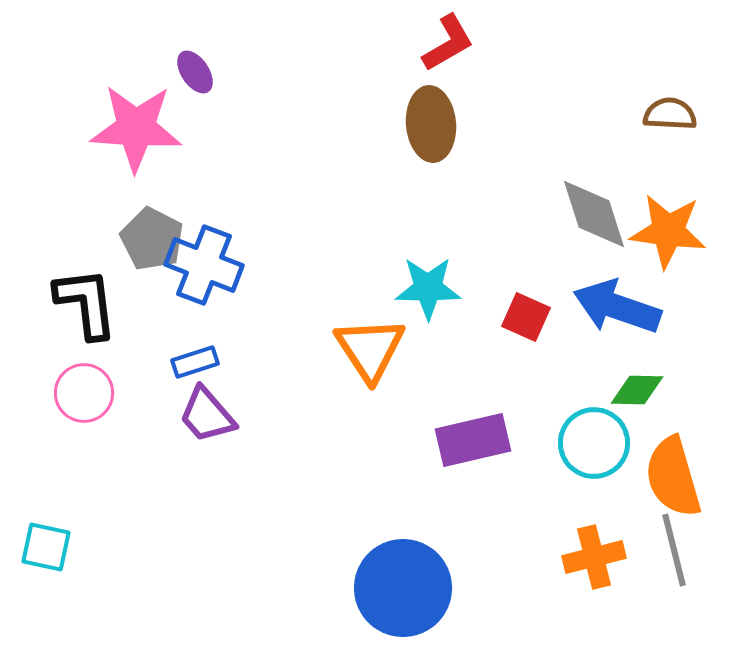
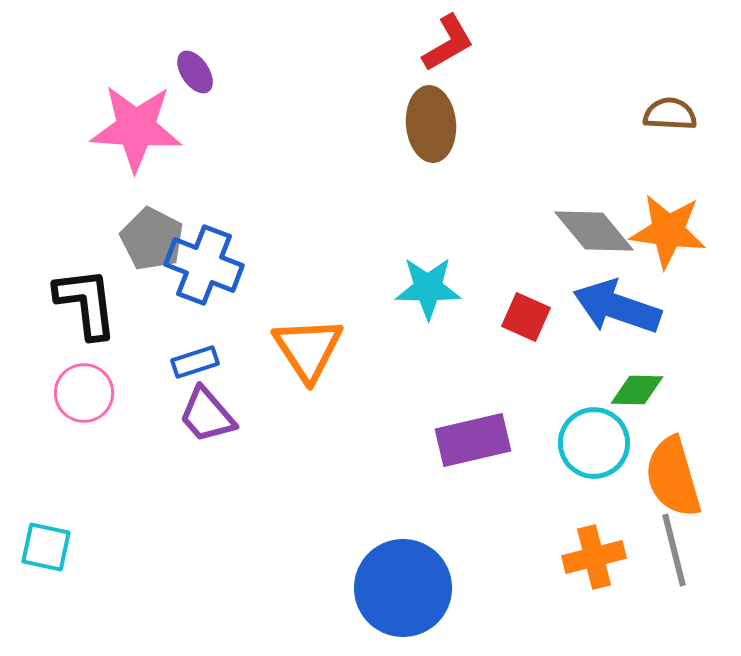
gray diamond: moved 17 px down; rotated 22 degrees counterclockwise
orange triangle: moved 62 px left
